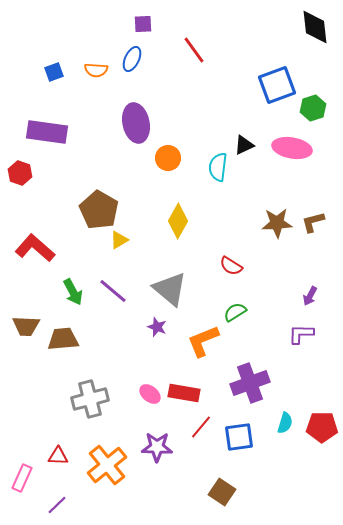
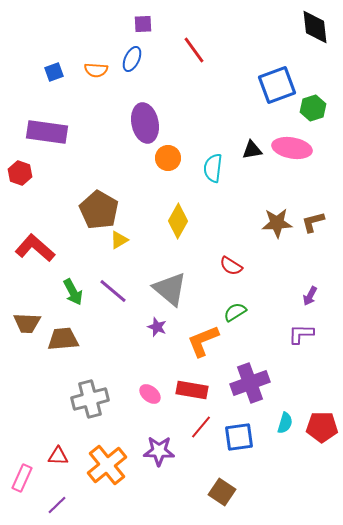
purple ellipse at (136, 123): moved 9 px right
black triangle at (244, 145): moved 8 px right, 5 px down; rotated 15 degrees clockwise
cyan semicircle at (218, 167): moved 5 px left, 1 px down
brown trapezoid at (26, 326): moved 1 px right, 3 px up
red rectangle at (184, 393): moved 8 px right, 3 px up
purple star at (157, 447): moved 2 px right, 4 px down
